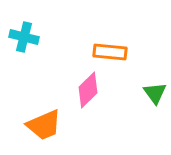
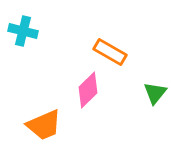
cyan cross: moved 1 px left, 6 px up
orange rectangle: rotated 24 degrees clockwise
green triangle: rotated 15 degrees clockwise
